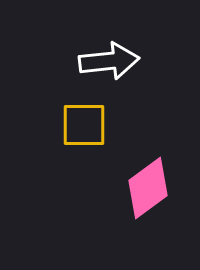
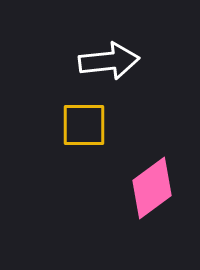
pink diamond: moved 4 px right
